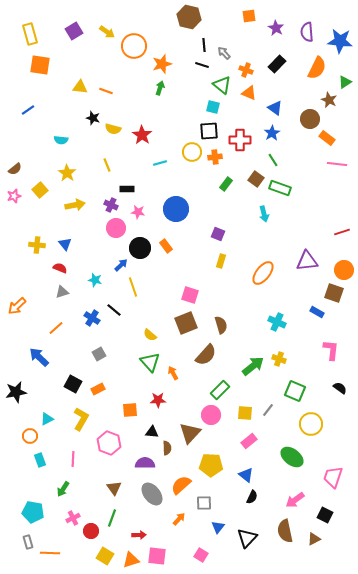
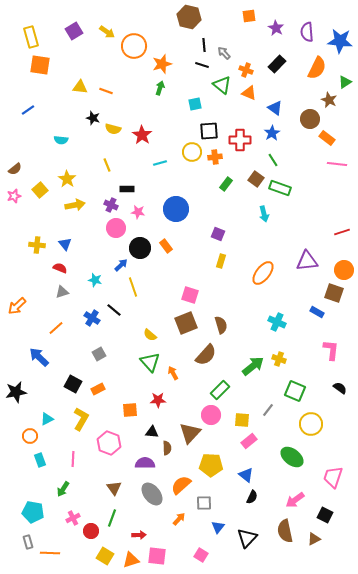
yellow rectangle at (30, 34): moved 1 px right, 3 px down
cyan square at (213, 107): moved 18 px left, 3 px up; rotated 24 degrees counterclockwise
yellow star at (67, 173): moved 6 px down
yellow square at (245, 413): moved 3 px left, 7 px down
